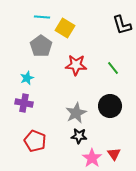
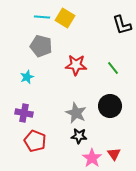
yellow square: moved 10 px up
gray pentagon: rotated 20 degrees counterclockwise
cyan star: moved 1 px up
purple cross: moved 10 px down
gray star: rotated 20 degrees counterclockwise
